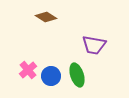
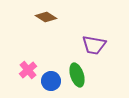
blue circle: moved 5 px down
